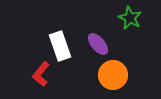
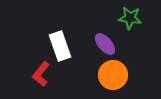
green star: rotated 20 degrees counterclockwise
purple ellipse: moved 7 px right
